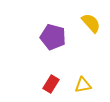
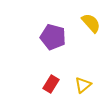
yellow triangle: rotated 30 degrees counterclockwise
